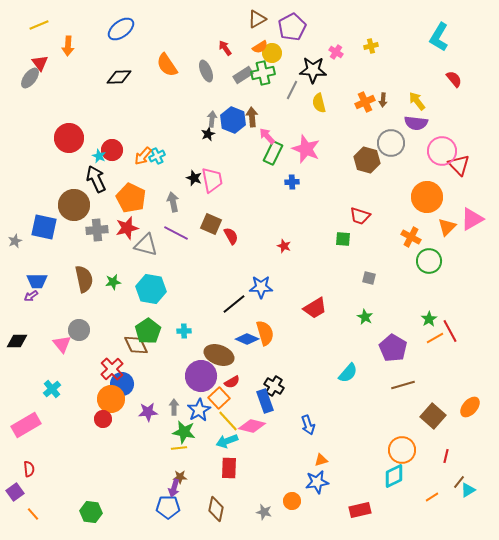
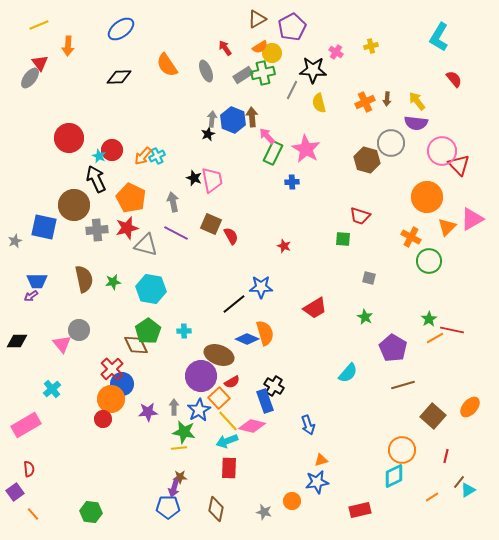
brown arrow at (383, 100): moved 4 px right, 1 px up
pink star at (306, 149): rotated 8 degrees clockwise
red line at (450, 331): moved 2 px right, 1 px up; rotated 50 degrees counterclockwise
